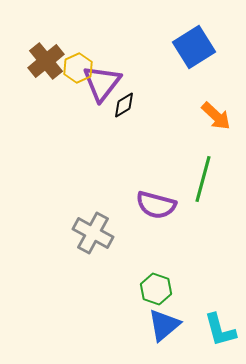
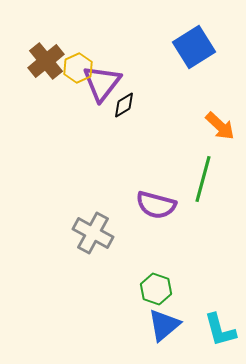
orange arrow: moved 4 px right, 10 px down
